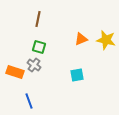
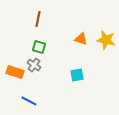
orange triangle: rotated 40 degrees clockwise
blue line: rotated 42 degrees counterclockwise
